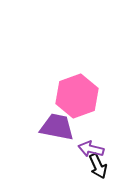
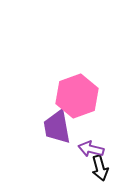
purple trapezoid: rotated 111 degrees counterclockwise
black arrow: moved 2 px right, 2 px down; rotated 10 degrees clockwise
